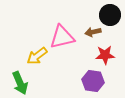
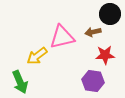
black circle: moved 1 px up
green arrow: moved 1 px up
